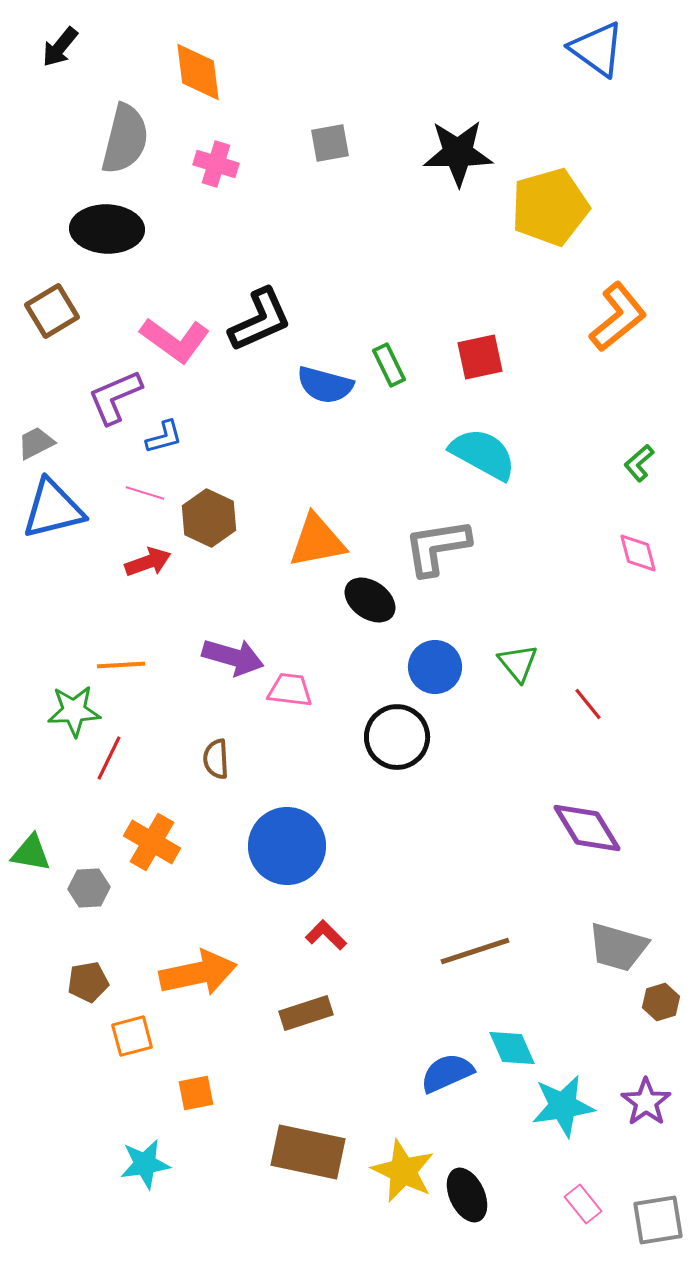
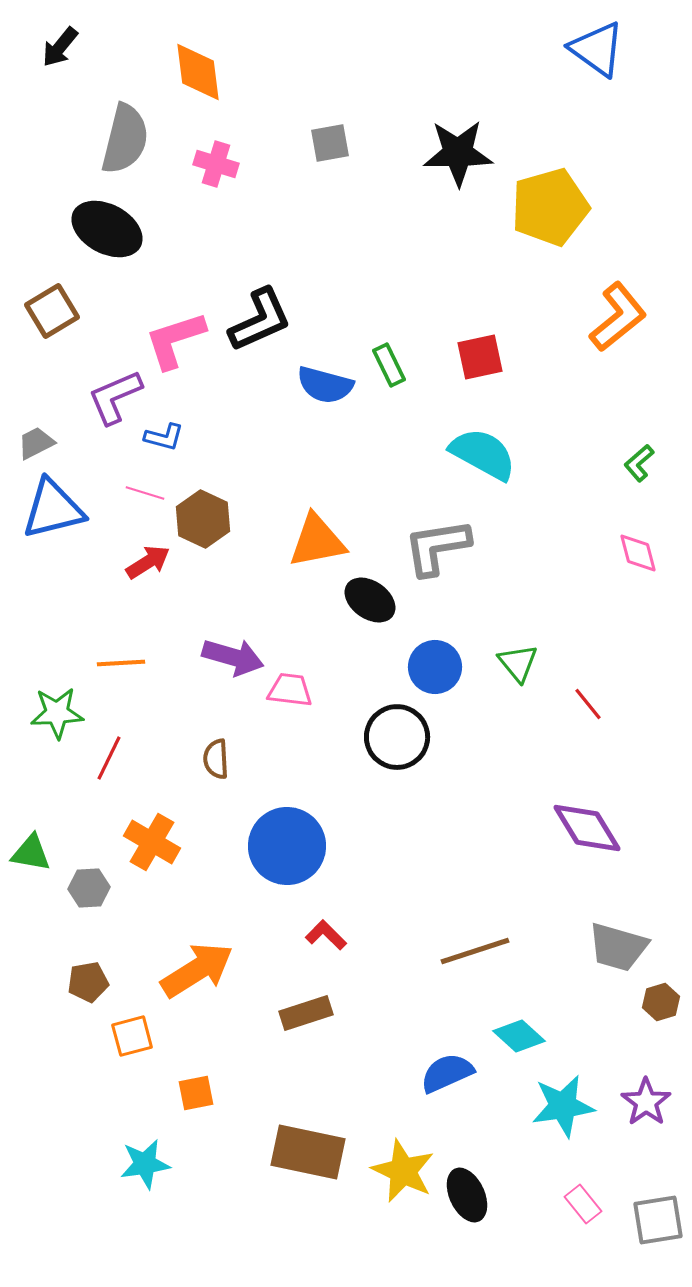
black ellipse at (107, 229): rotated 26 degrees clockwise
pink L-shape at (175, 340): rotated 126 degrees clockwise
blue L-shape at (164, 437): rotated 30 degrees clockwise
brown hexagon at (209, 518): moved 6 px left, 1 px down
red arrow at (148, 562): rotated 12 degrees counterclockwise
orange line at (121, 665): moved 2 px up
green star at (74, 711): moved 17 px left, 2 px down
orange arrow at (198, 973): moved 1 px left, 3 px up; rotated 20 degrees counterclockwise
cyan diamond at (512, 1048): moved 7 px right, 12 px up; rotated 24 degrees counterclockwise
